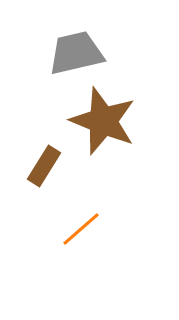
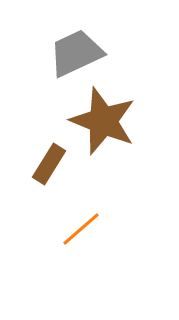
gray trapezoid: rotated 12 degrees counterclockwise
brown rectangle: moved 5 px right, 2 px up
